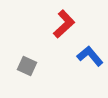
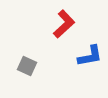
blue L-shape: rotated 120 degrees clockwise
